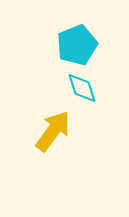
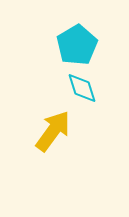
cyan pentagon: rotated 9 degrees counterclockwise
